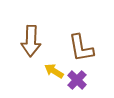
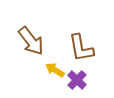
brown arrow: rotated 40 degrees counterclockwise
yellow arrow: moved 1 px right, 1 px up
